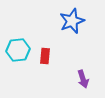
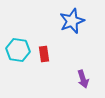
cyan hexagon: rotated 15 degrees clockwise
red rectangle: moved 1 px left, 2 px up; rotated 14 degrees counterclockwise
